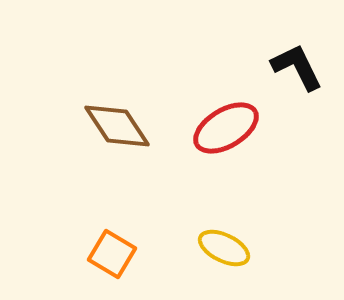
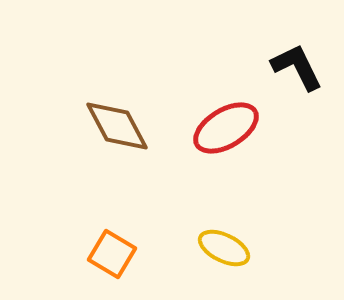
brown diamond: rotated 6 degrees clockwise
